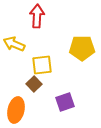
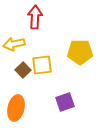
red arrow: moved 2 px left, 1 px down
yellow arrow: rotated 35 degrees counterclockwise
yellow pentagon: moved 2 px left, 4 px down
brown square: moved 11 px left, 14 px up
orange ellipse: moved 2 px up
